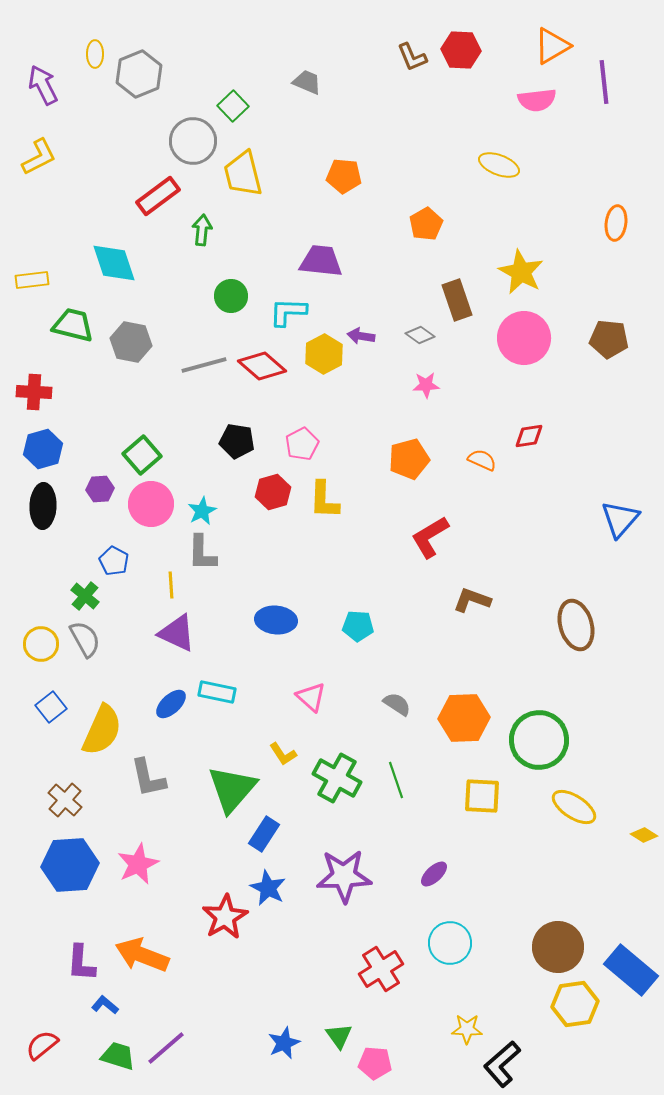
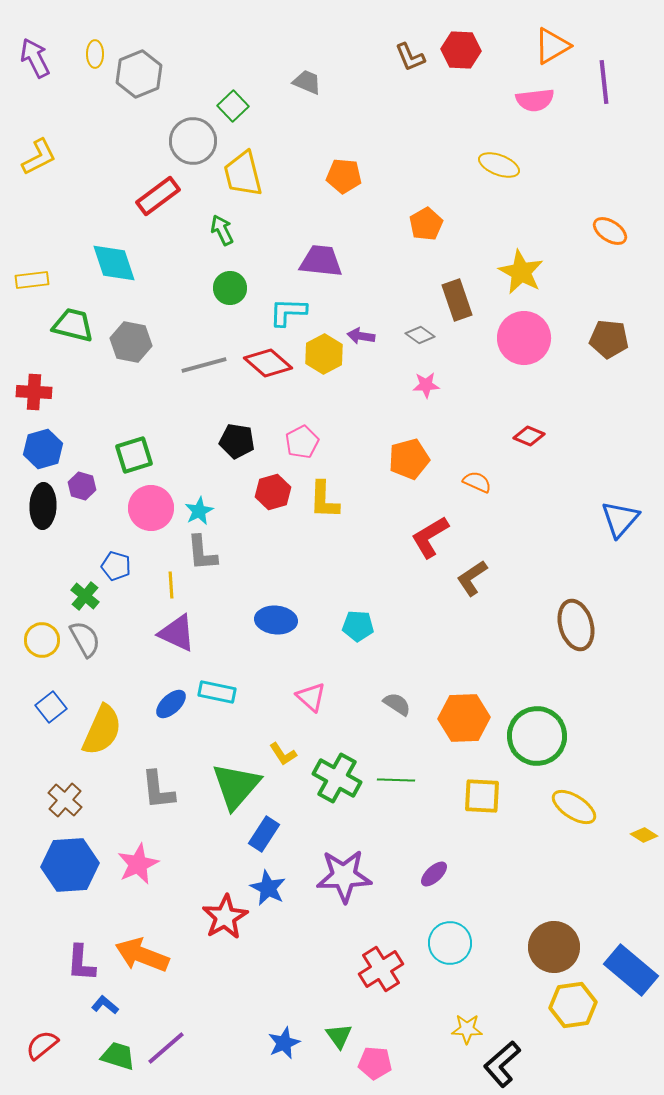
brown L-shape at (412, 57): moved 2 px left
purple arrow at (43, 85): moved 8 px left, 27 px up
pink semicircle at (537, 100): moved 2 px left
orange ellipse at (616, 223): moved 6 px left, 8 px down; rotated 64 degrees counterclockwise
green arrow at (202, 230): moved 20 px right; rotated 32 degrees counterclockwise
green circle at (231, 296): moved 1 px left, 8 px up
red diamond at (262, 366): moved 6 px right, 3 px up
red diamond at (529, 436): rotated 32 degrees clockwise
pink pentagon at (302, 444): moved 2 px up
green square at (142, 455): moved 8 px left; rotated 24 degrees clockwise
orange semicircle at (482, 460): moved 5 px left, 22 px down
purple hexagon at (100, 489): moved 18 px left, 3 px up; rotated 20 degrees clockwise
pink circle at (151, 504): moved 4 px down
cyan star at (202, 511): moved 3 px left
gray L-shape at (202, 553): rotated 6 degrees counterclockwise
blue pentagon at (114, 561): moved 2 px right, 5 px down; rotated 12 degrees counterclockwise
brown L-shape at (472, 600): moved 22 px up; rotated 54 degrees counterclockwise
yellow circle at (41, 644): moved 1 px right, 4 px up
green circle at (539, 740): moved 2 px left, 4 px up
gray L-shape at (148, 778): moved 10 px right, 12 px down; rotated 6 degrees clockwise
green line at (396, 780): rotated 69 degrees counterclockwise
green triangle at (232, 789): moved 4 px right, 3 px up
brown circle at (558, 947): moved 4 px left
yellow hexagon at (575, 1004): moved 2 px left, 1 px down
